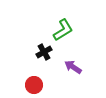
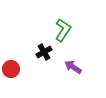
green L-shape: rotated 25 degrees counterclockwise
red circle: moved 23 px left, 16 px up
